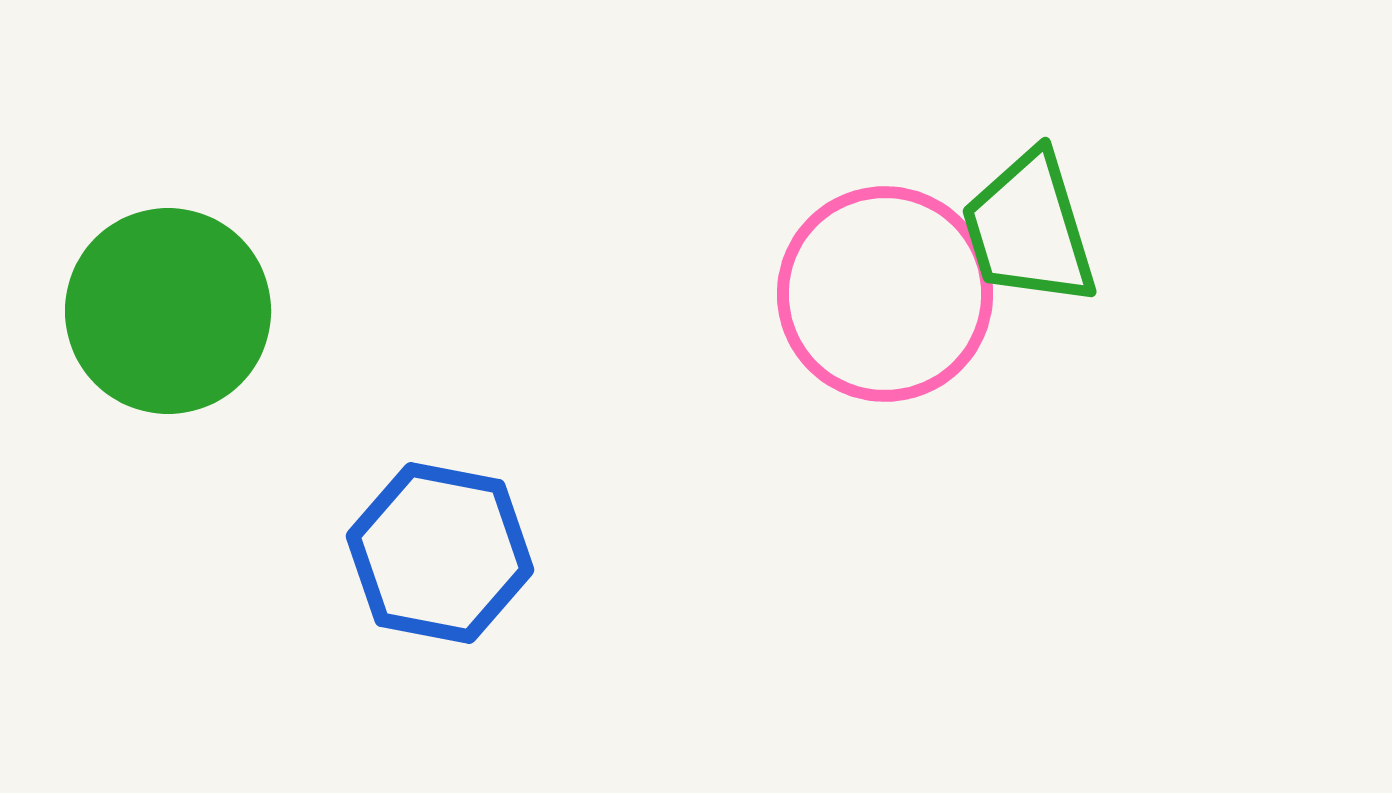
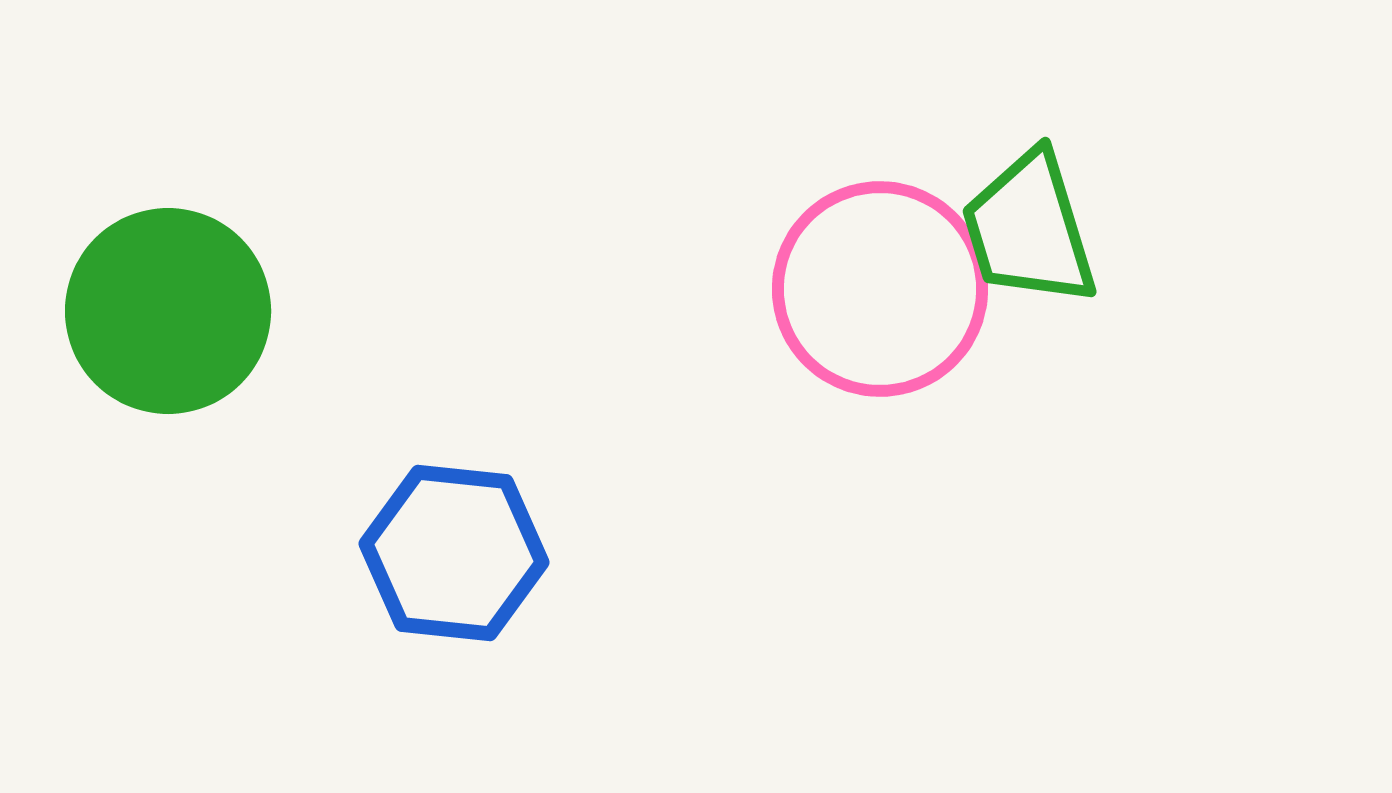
pink circle: moved 5 px left, 5 px up
blue hexagon: moved 14 px right; rotated 5 degrees counterclockwise
